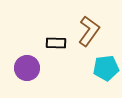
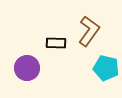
cyan pentagon: rotated 20 degrees clockwise
